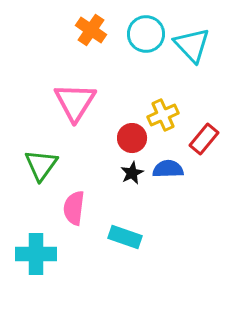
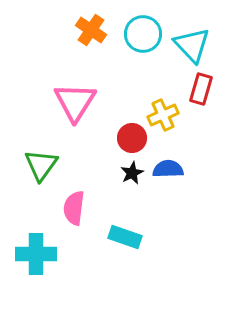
cyan circle: moved 3 px left
red rectangle: moved 3 px left, 50 px up; rotated 24 degrees counterclockwise
